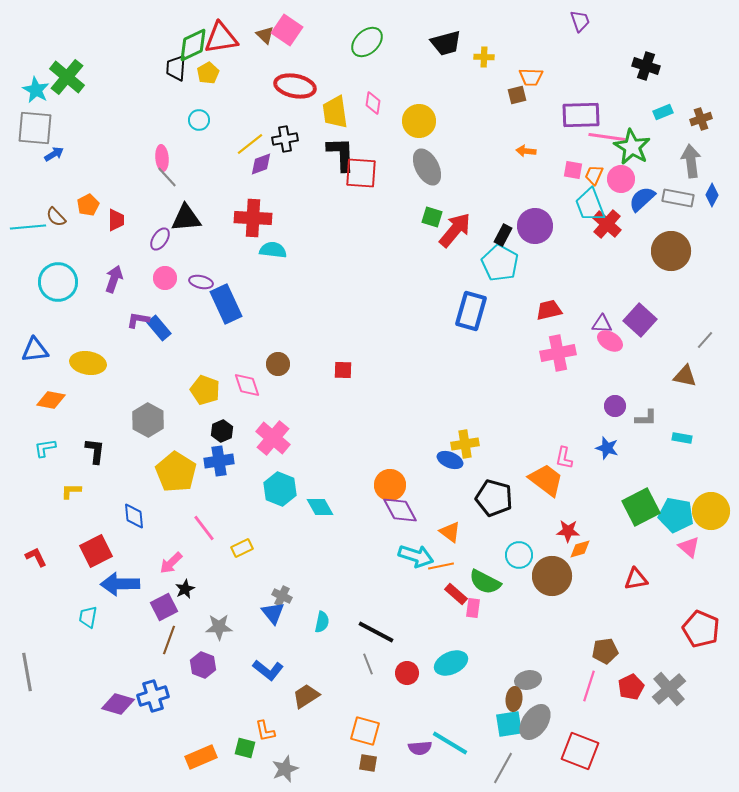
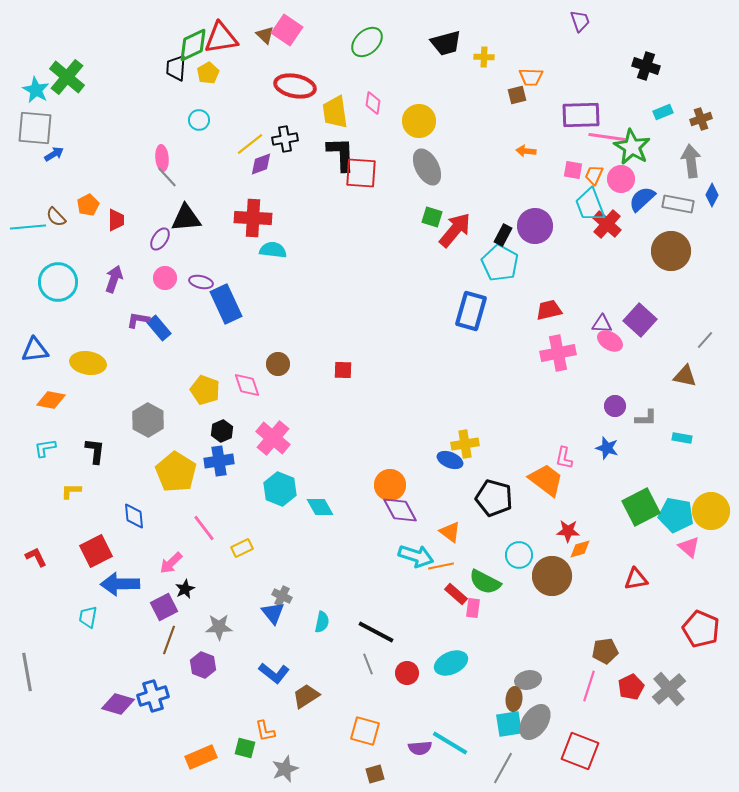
gray rectangle at (678, 198): moved 6 px down
blue L-shape at (268, 670): moved 6 px right, 3 px down
brown square at (368, 763): moved 7 px right, 11 px down; rotated 24 degrees counterclockwise
